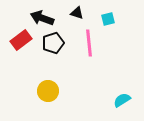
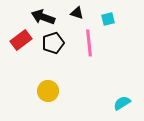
black arrow: moved 1 px right, 1 px up
cyan semicircle: moved 3 px down
